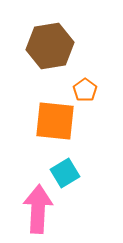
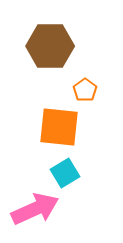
brown hexagon: rotated 9 degrees clockwise
orange square: moved 4 px right, 6 px down
pink arrow: moved 3 px left; rotated 63 degrees clockwise
